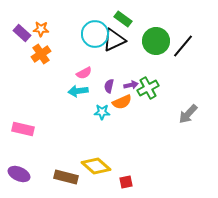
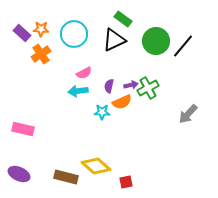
cyan circle: moved 21 px left
